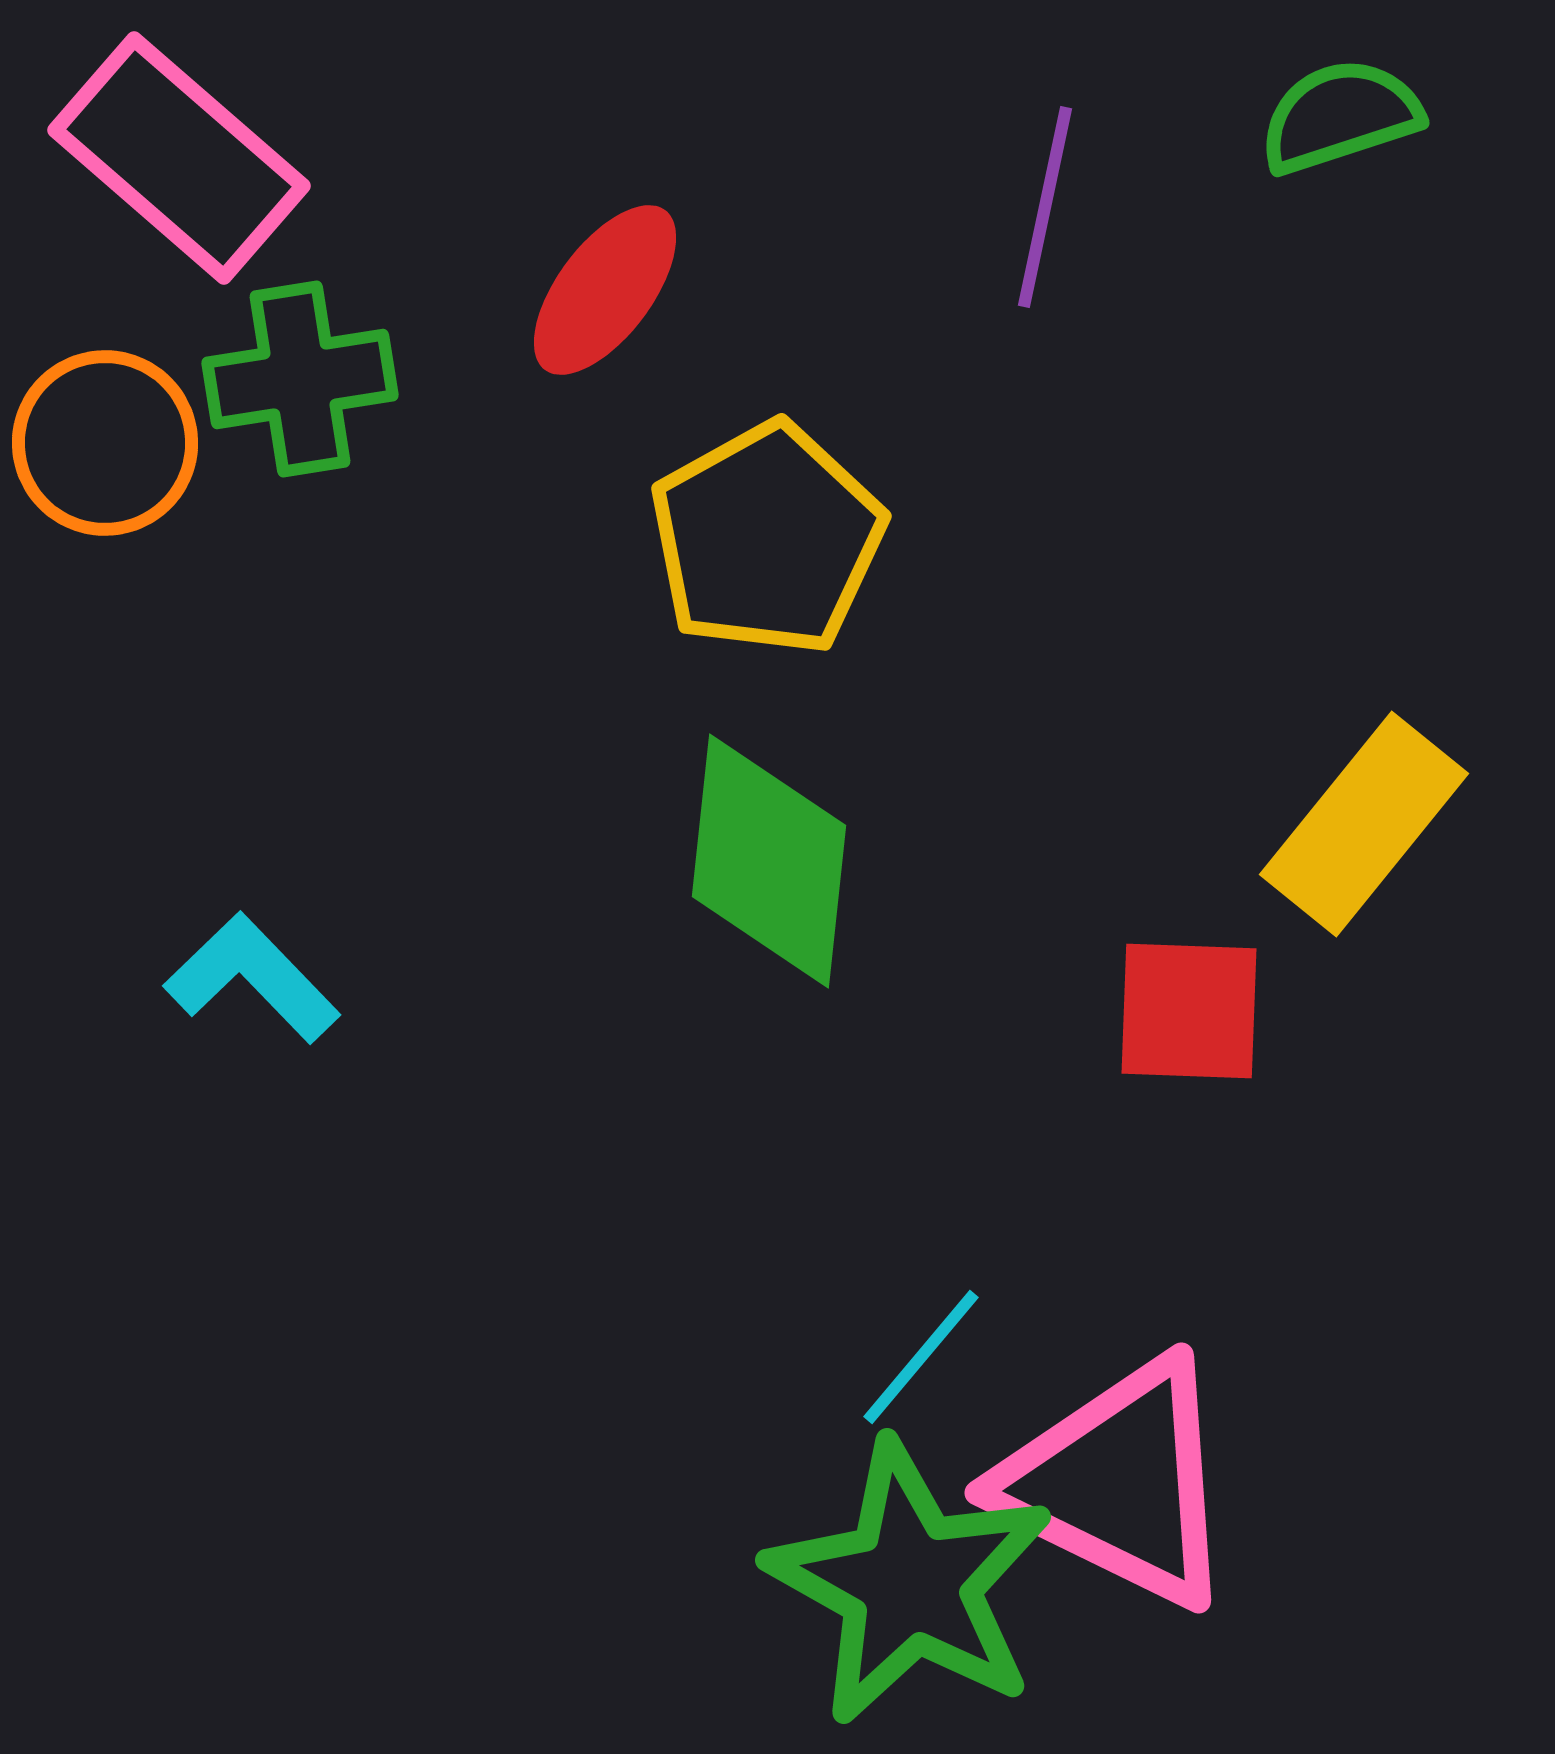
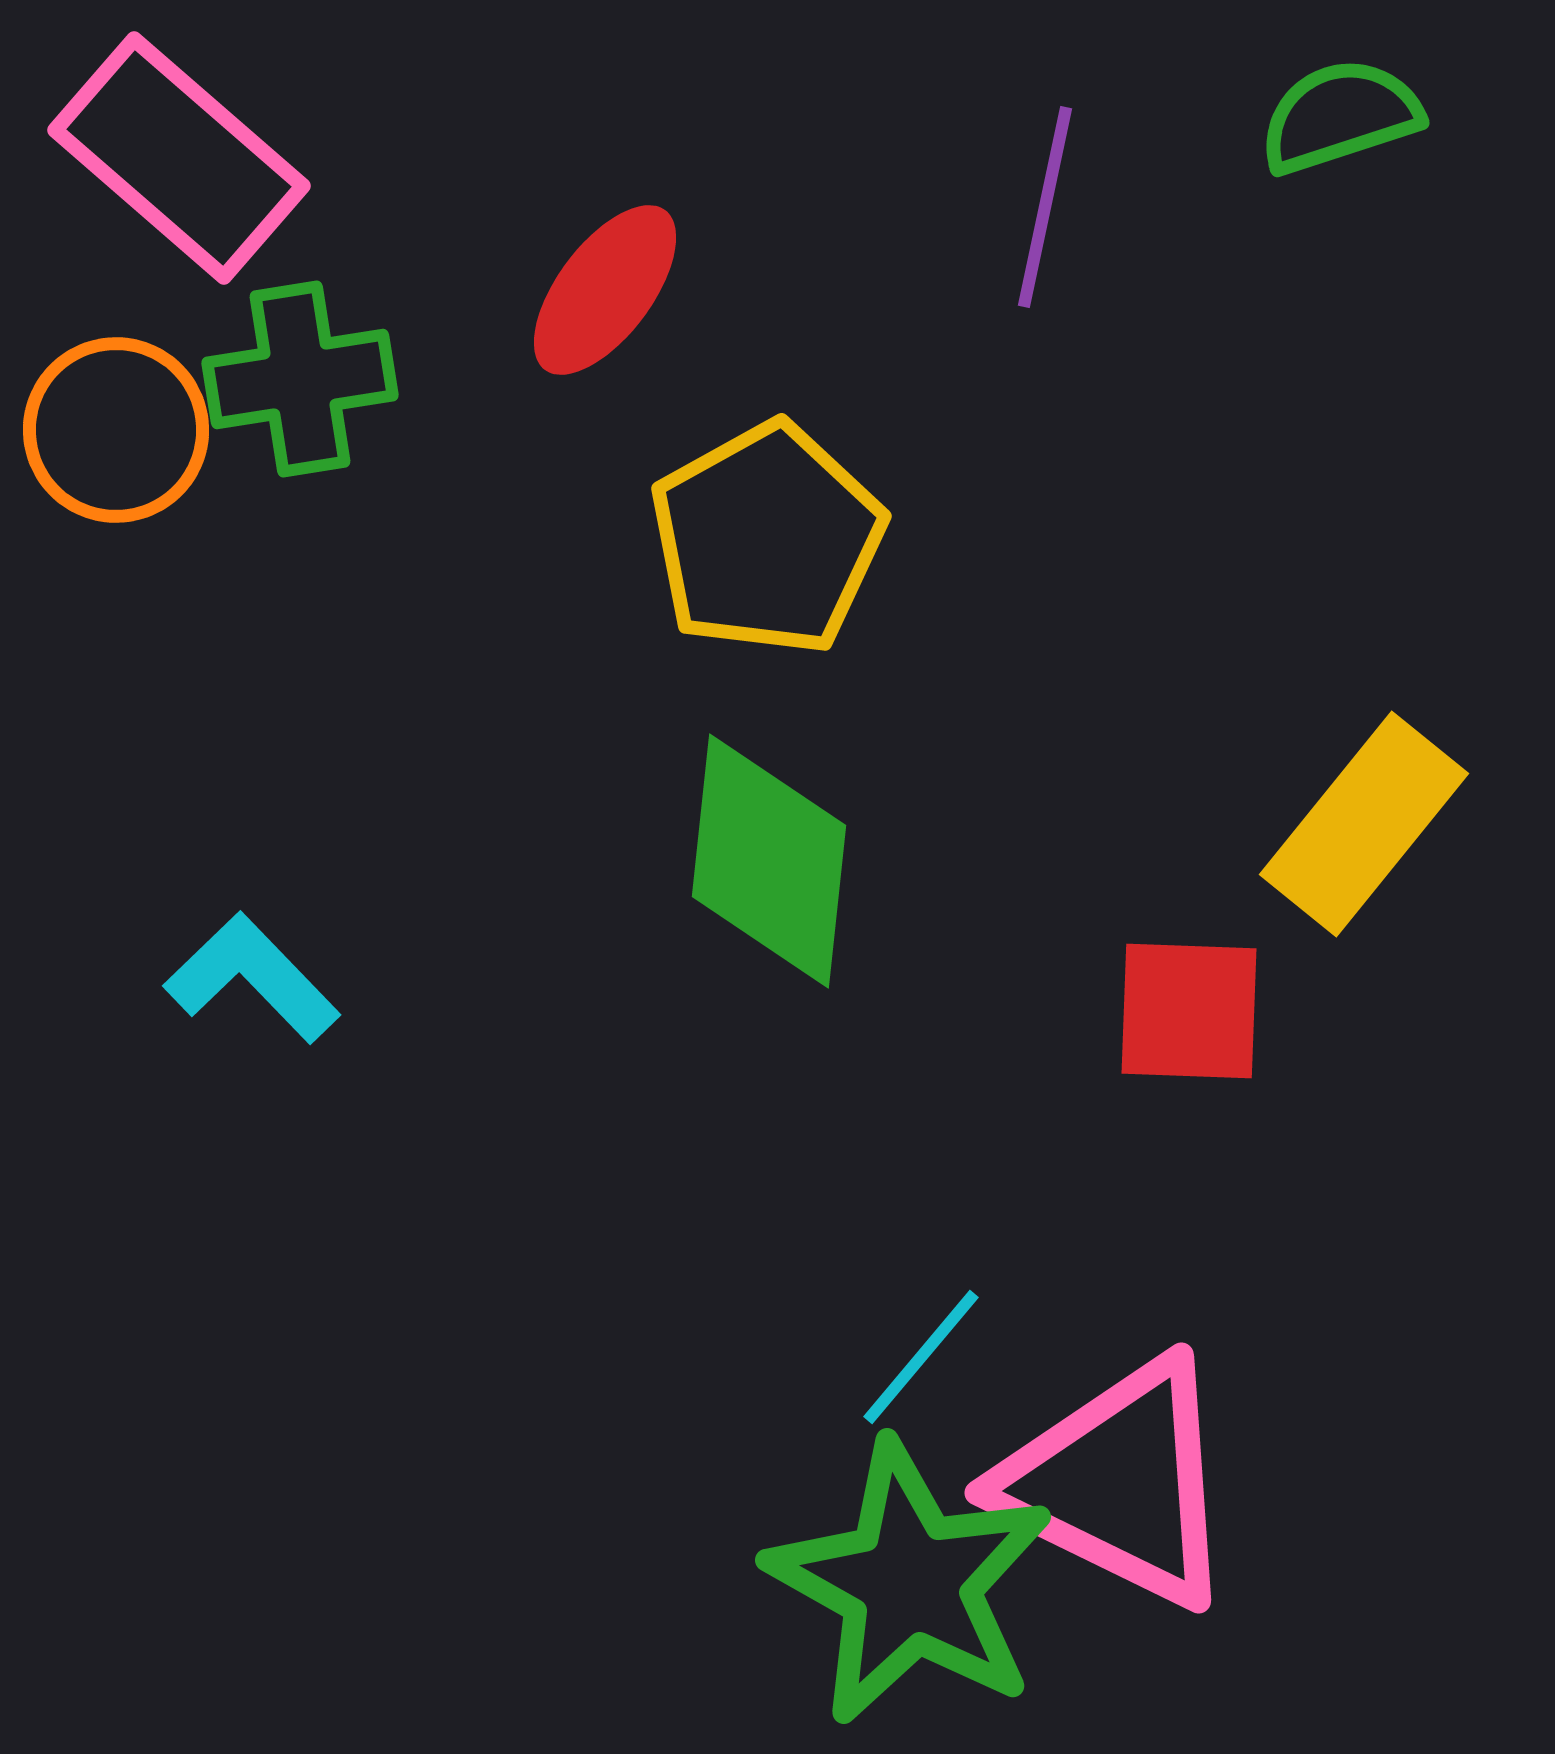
orange circle: moved 11 px right, 13 px up
